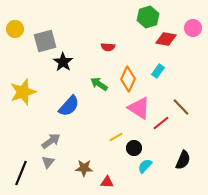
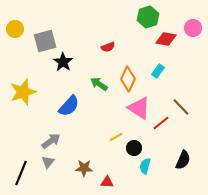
red semicircle: rotated 24 degrees counterclockwise
cyan semicircle: rotated 28 degrees counterclockwise
